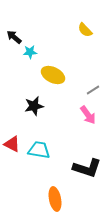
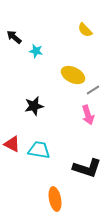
cyan star: moved 6 px right, 1 px up; rotated 16 degrees clockwise
yellow ellipse: moved 20 px right
pink arrow: rotated 18 degrees clockwise
